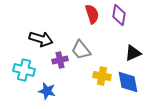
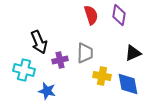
red semicircle: moved 1 px left, 1 px down
black arrow: moved 2 px left, 3 px down; rotated 50 degrees clockwise
gray trapezoid: moved 4 px right, 3 px down; rotated 140 degrees counterclockwise
blue diamond: moved 2 px down
